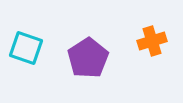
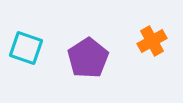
orange cross: rotated 12 degrees counterclockwise
